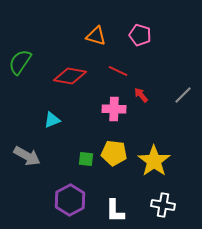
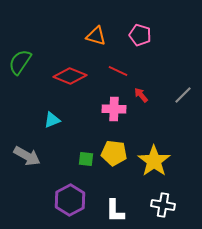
red diamond: rotated 12 degrees clockwise
